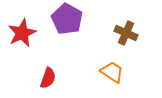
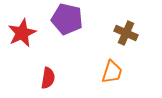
purple pentagon: rotated 16 degrees counterclockwise
orange trapezoid: rotated 75 degrees clockwise
red semicircle: rotated 10 degrees counterclockwise
